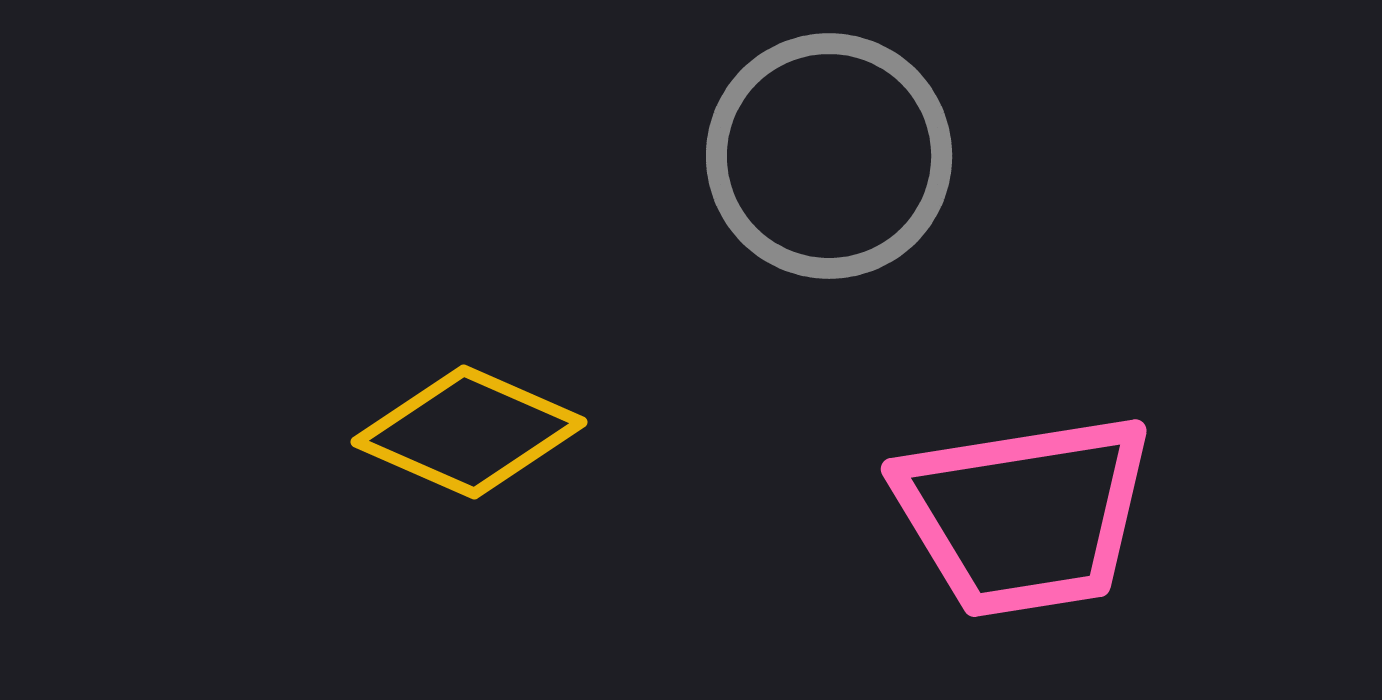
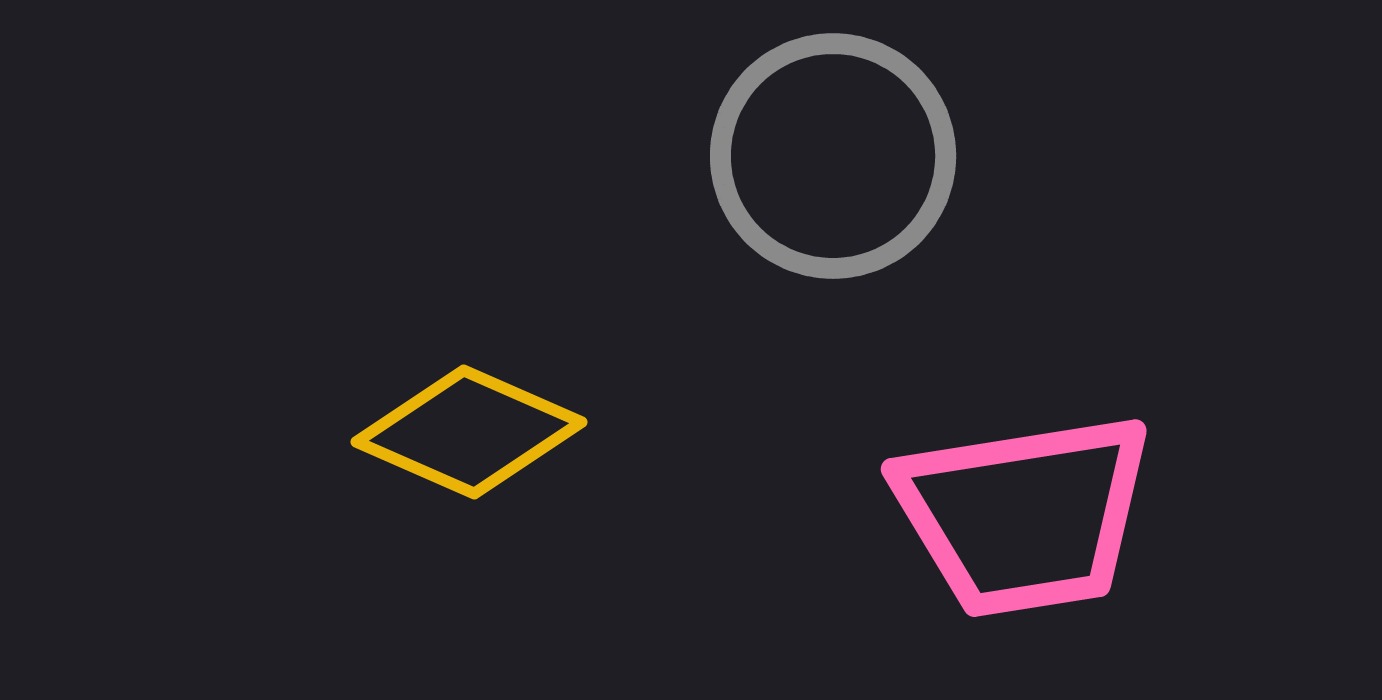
gray circle: moved 4 px right
